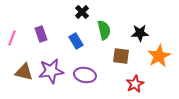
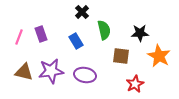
pink line: moved 7 px right, 1 px up
orange star: rotated 15 degrees counterclockwise
